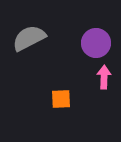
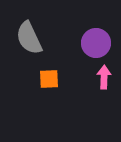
gray semicircle: rotated 88 degrees counterclockwise
orange square: moved 12 px left, 20 px up
